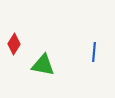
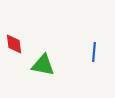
red diamond: rotated 40 degrees counterclockwise
